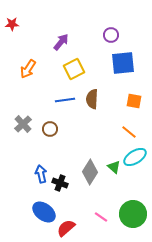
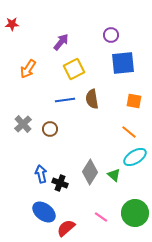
brown semicircle: rotated 12 degrees counterclockwise
green triangle: moved 8 px down
green circle: moved 2 px right, 1 px up
